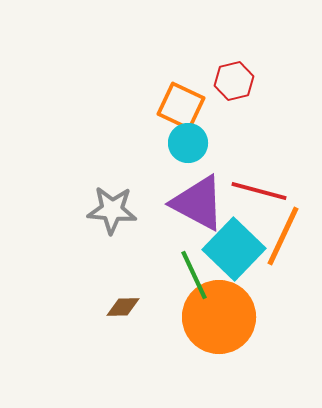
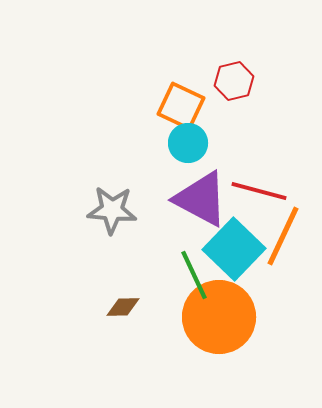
purple triangle: moved 3 px right, 4 px up
